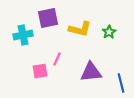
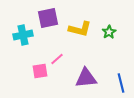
pink line: rotated 24 degrees clockwise
purple triangle: moved 5 px left, 6 px down
